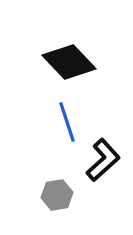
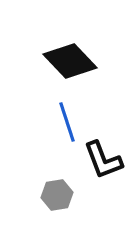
black diamond: moved 1 px right, 1 px up
black L-shape: rotated 111 degrees clockwise
